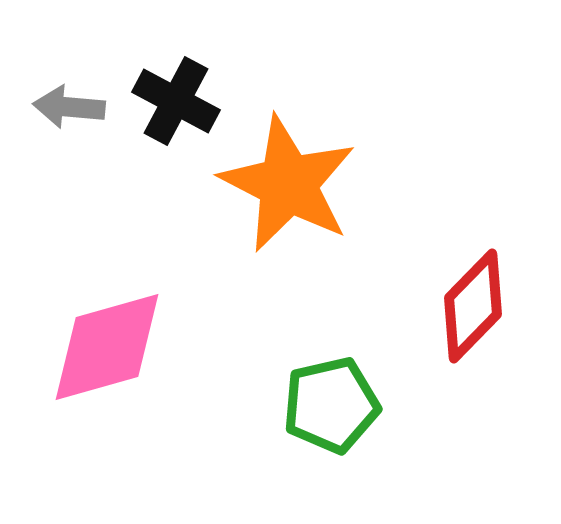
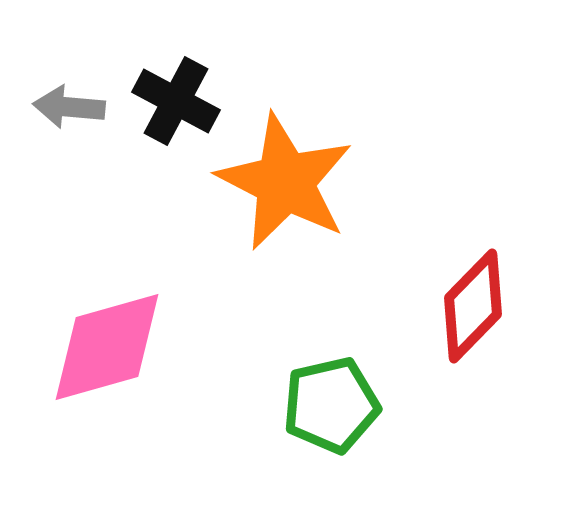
orange star: moved 3 px left, 2 px up
